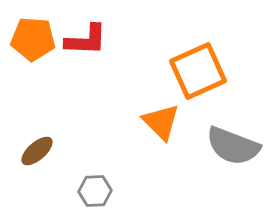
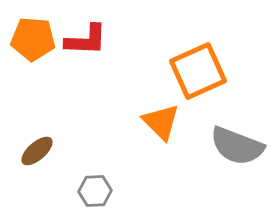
gray semicircle: moved 4 px right
